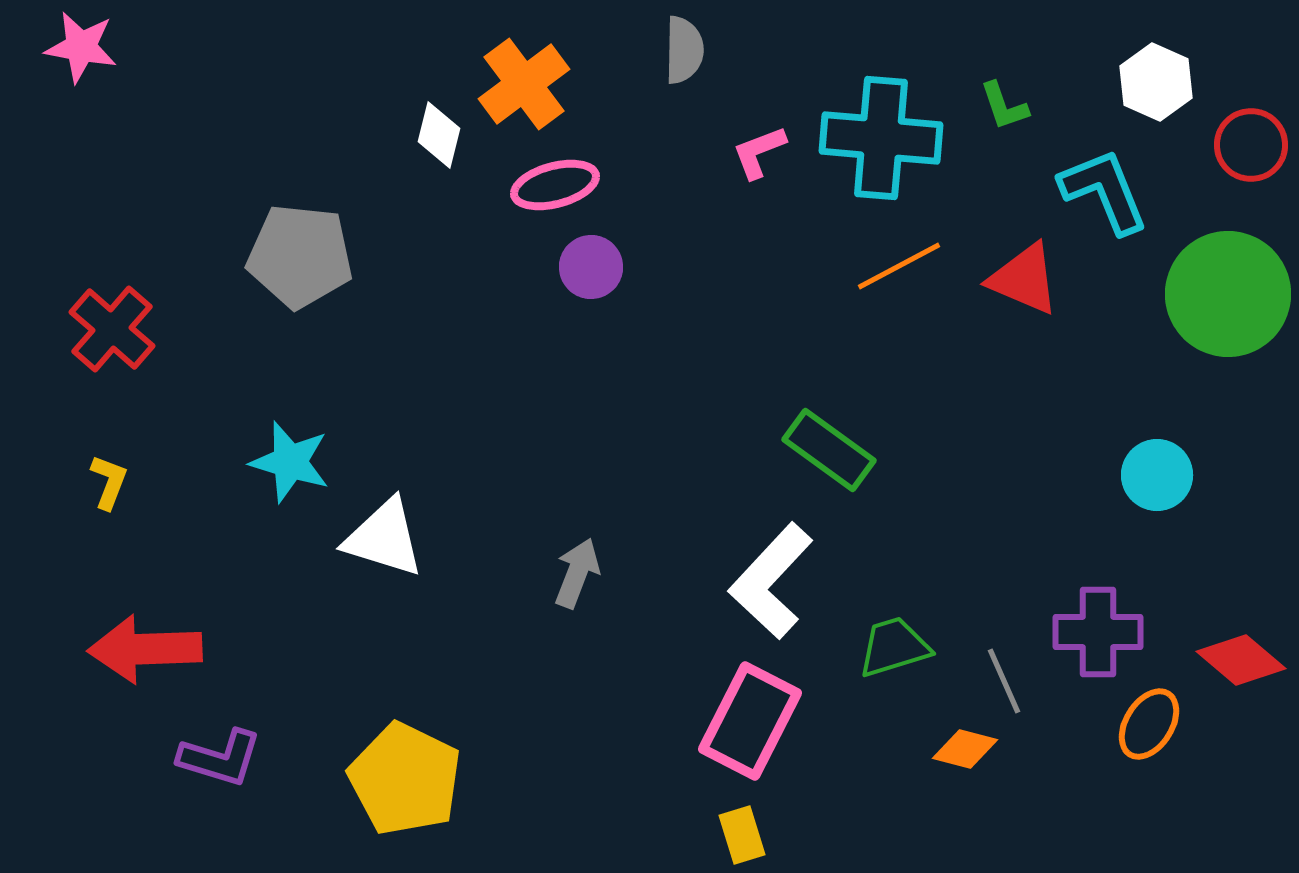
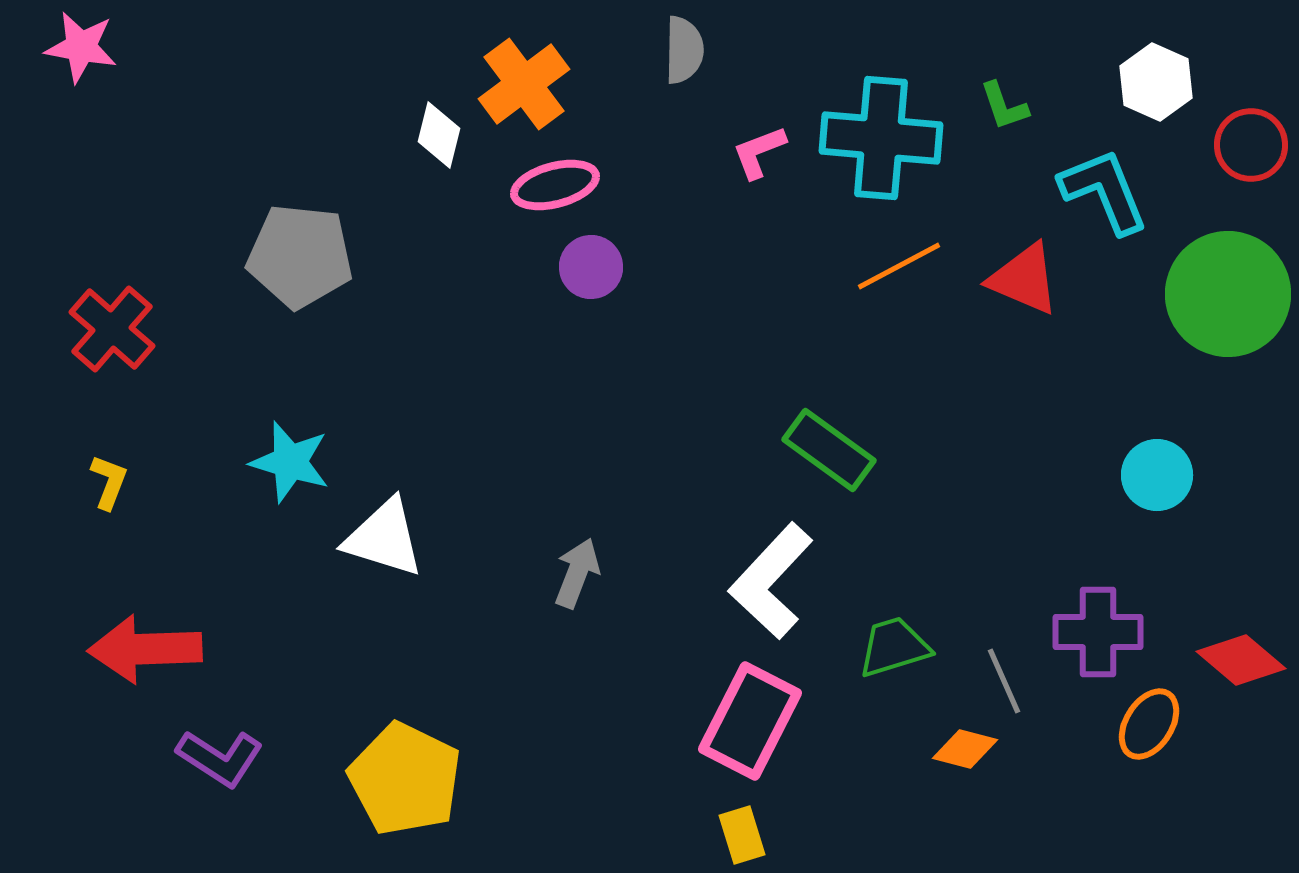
purple L-shape: rotated 16 degrees clockwise
